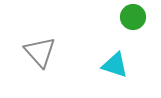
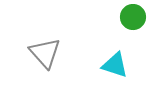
gray triangle: moved 5 px right, 1 px down
